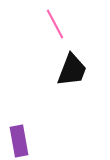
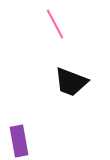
black trapezoid: moved 1 px left, 12 px down; rotated 90 degrees clockwise
